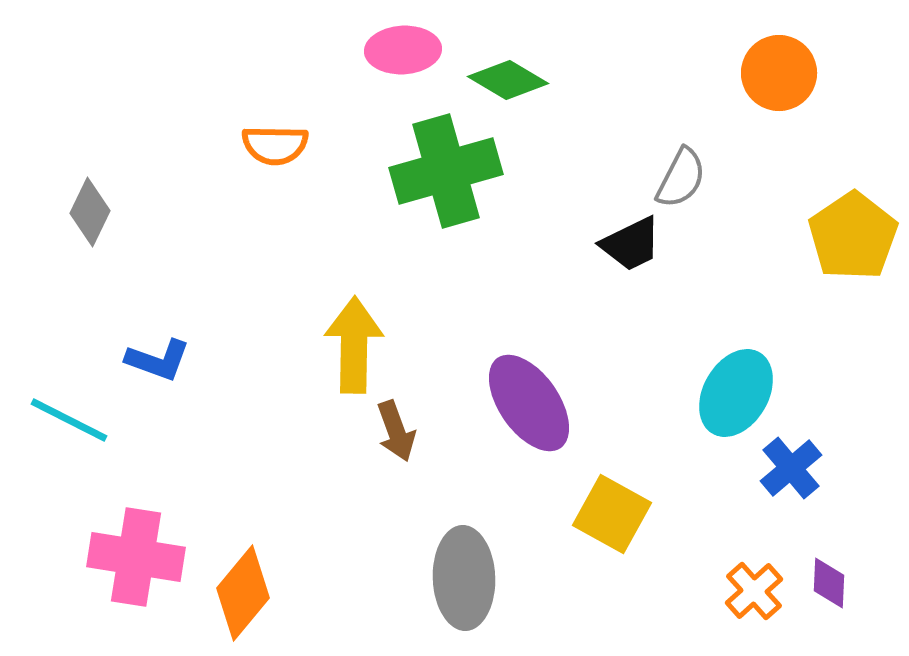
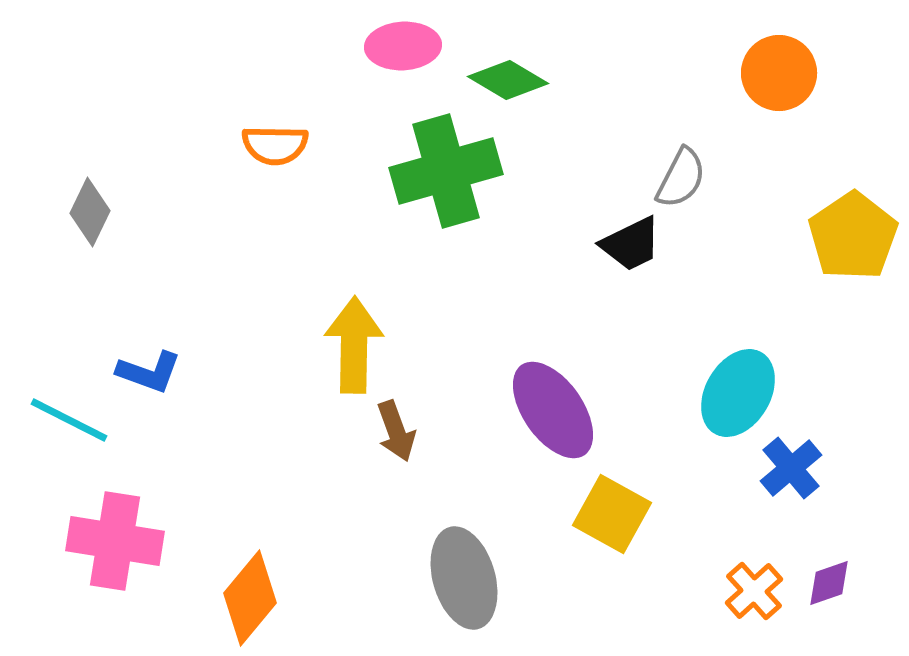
pink ellipse: moved 4 px up
blue L-shape: moved 9 px left, 12 px down
cyan ellipse: moved 2 px right
purple ellipse: moved 24 px right, 7 px down
pink cross: moved 21 px left, 16 px up
gray ellipse: rotated 14 degrees counterclockwise
purple diamond: rotated 68 degrees clockwise
orange diamond: moved 7 px right, 5 px down
